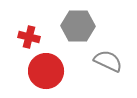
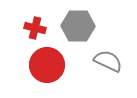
red cross: moved 6 px right, 9 px up
red circle: moved 1 px right, 6 px up
